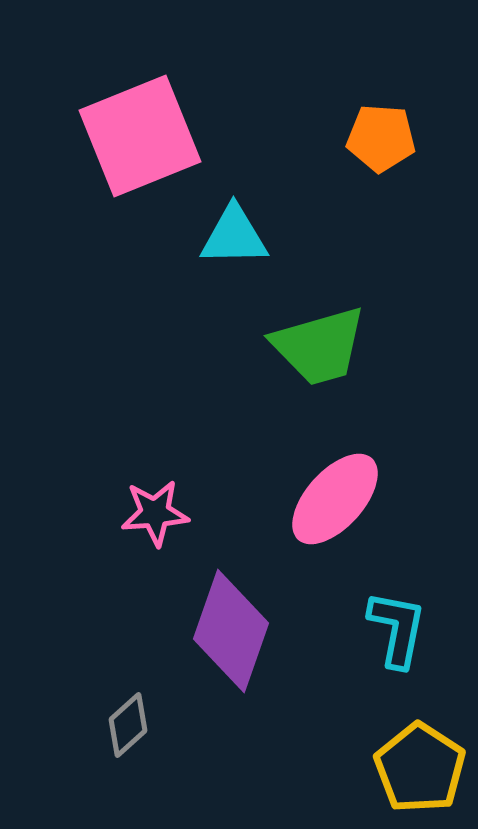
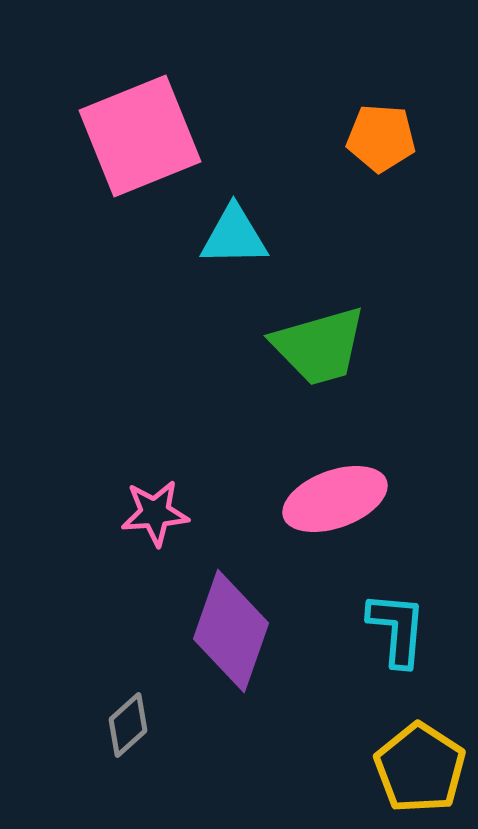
pink ellipse: rotated 28 degrees clockwise
cyan L-shape: rotated 6 degrees counterclockwise
